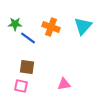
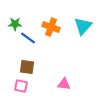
pink triangle: rotated 16 degrees clockwise
